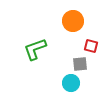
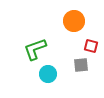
orange circle: moved 1 px right
gray square: moved 1 px right, 1 px down
cyan circle: moved 23 px left, 9 px up
